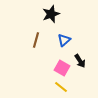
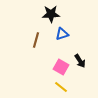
black star: rotated 18 degrees clockwise
blue triangle: moved 2 px left, 6 px up; rotated 24 degrees clockwise
pink square: moved 1 px left, 1 px up
